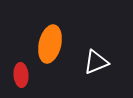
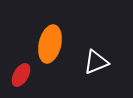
red ellipse: rotated 35 degrees clockwise
